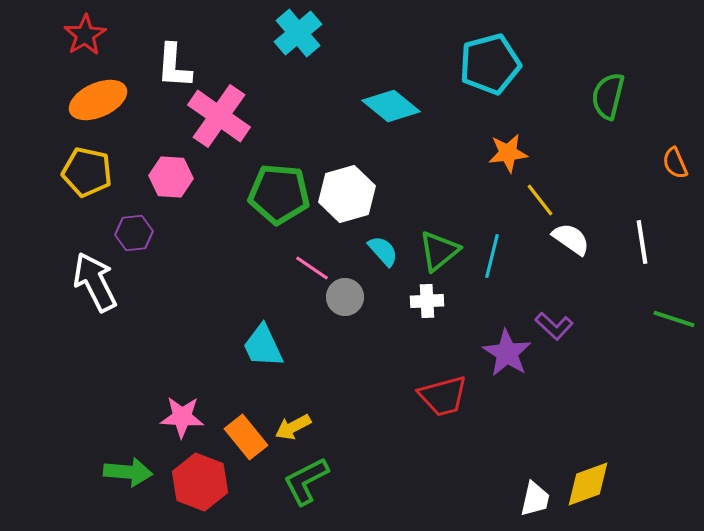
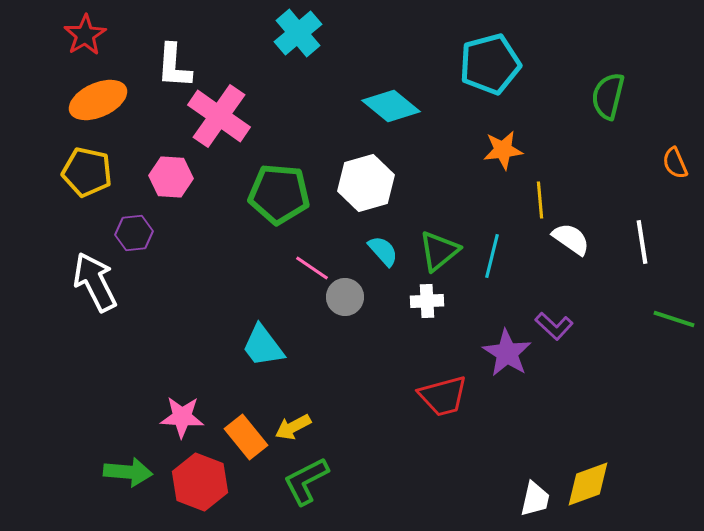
orange star: moved 5 px left, 3 px up
white hexagon: moved 19 px right, 11 px up
yellow line: rotated 33 degrees clockwise
cyan trapezoid: rotated 12 degrees counterclockwise
